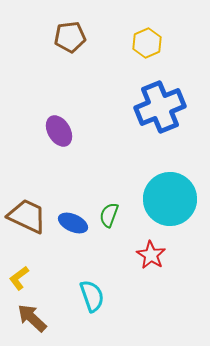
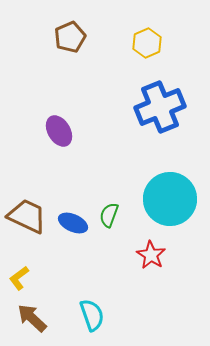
brown pentagon: rotated 16 degrees counterclockwise
cyan semicircle: moved 19 px down
